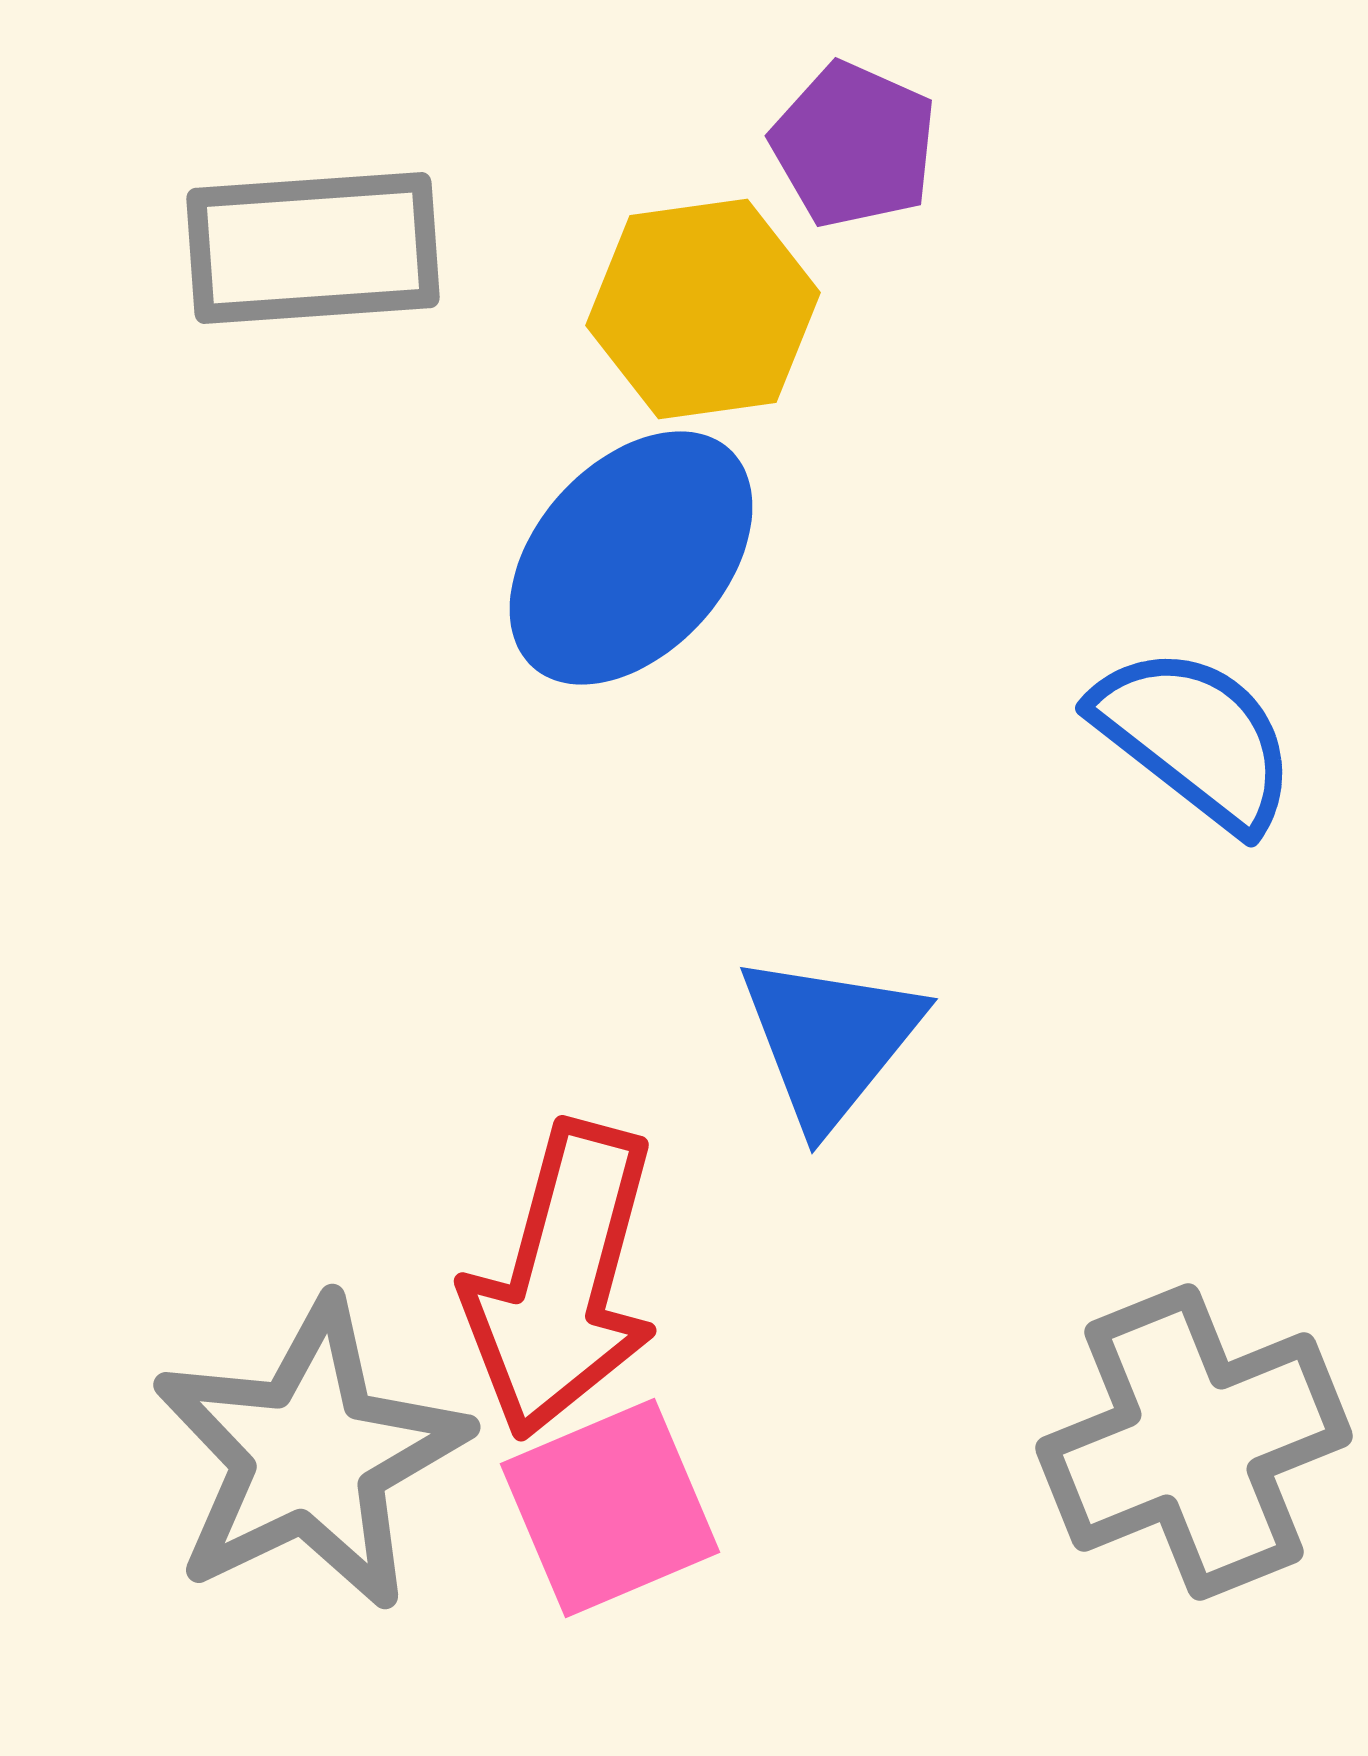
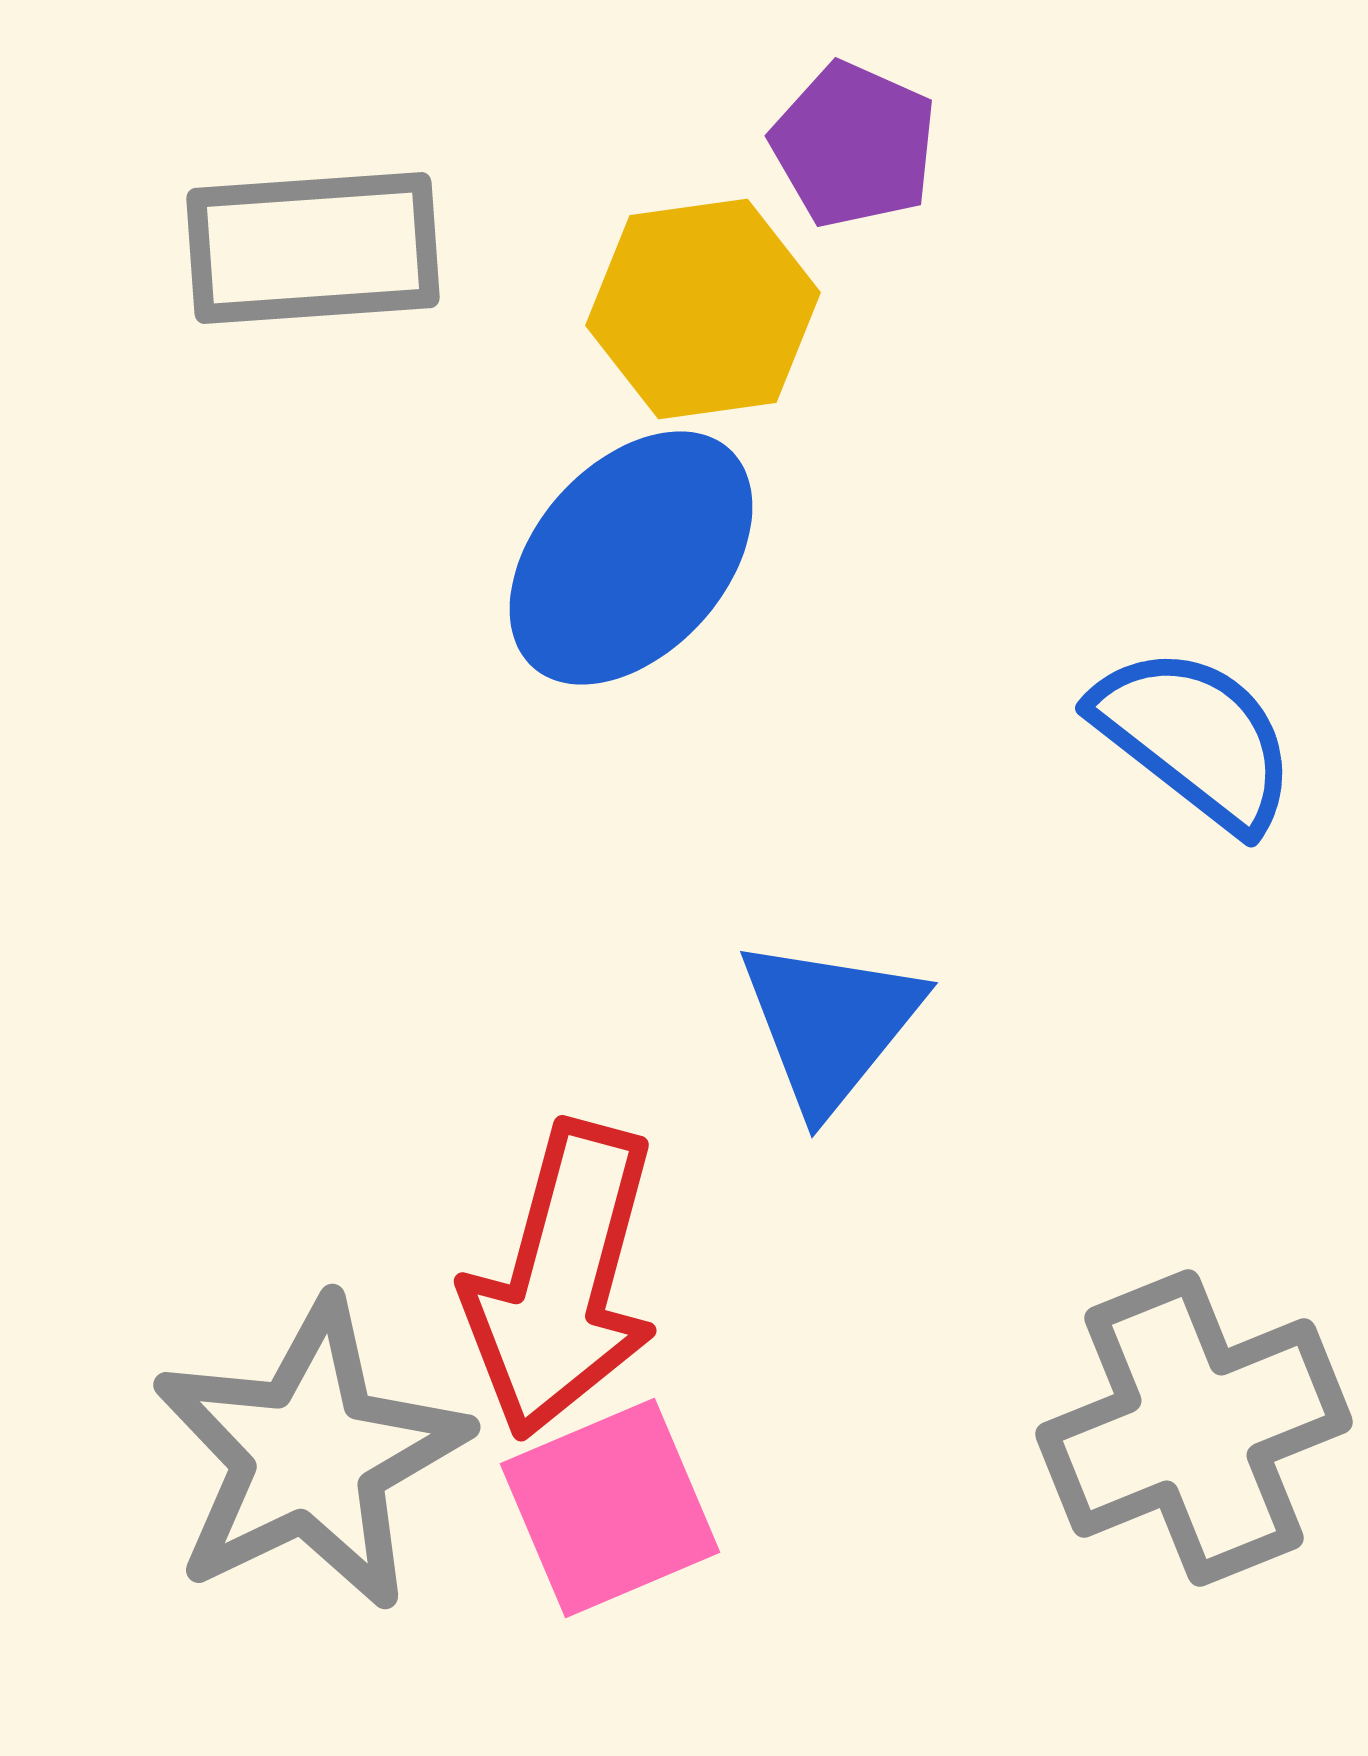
blue triangle: moved 16 px up
gray cross: moved 14 px up
